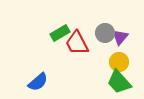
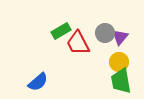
green rectangle: moved 1 px right, 2 px up
red trapezoid: moved 1 px right
green trapezoid: moved 2 px right, 1 px up; rotated 32 degrees clockwise
